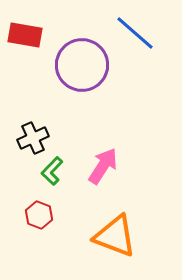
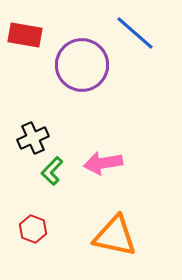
pink arrow: moved 3 px up; rotated 132 degrees counterclockwise
red hexagon: moved 6 px left, 14 px down
orange triangle: rotated 9 degrees counterclockwise
